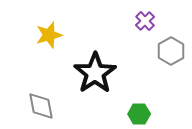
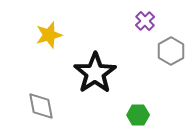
green hexagon: moved 1 px left, 1 px down
